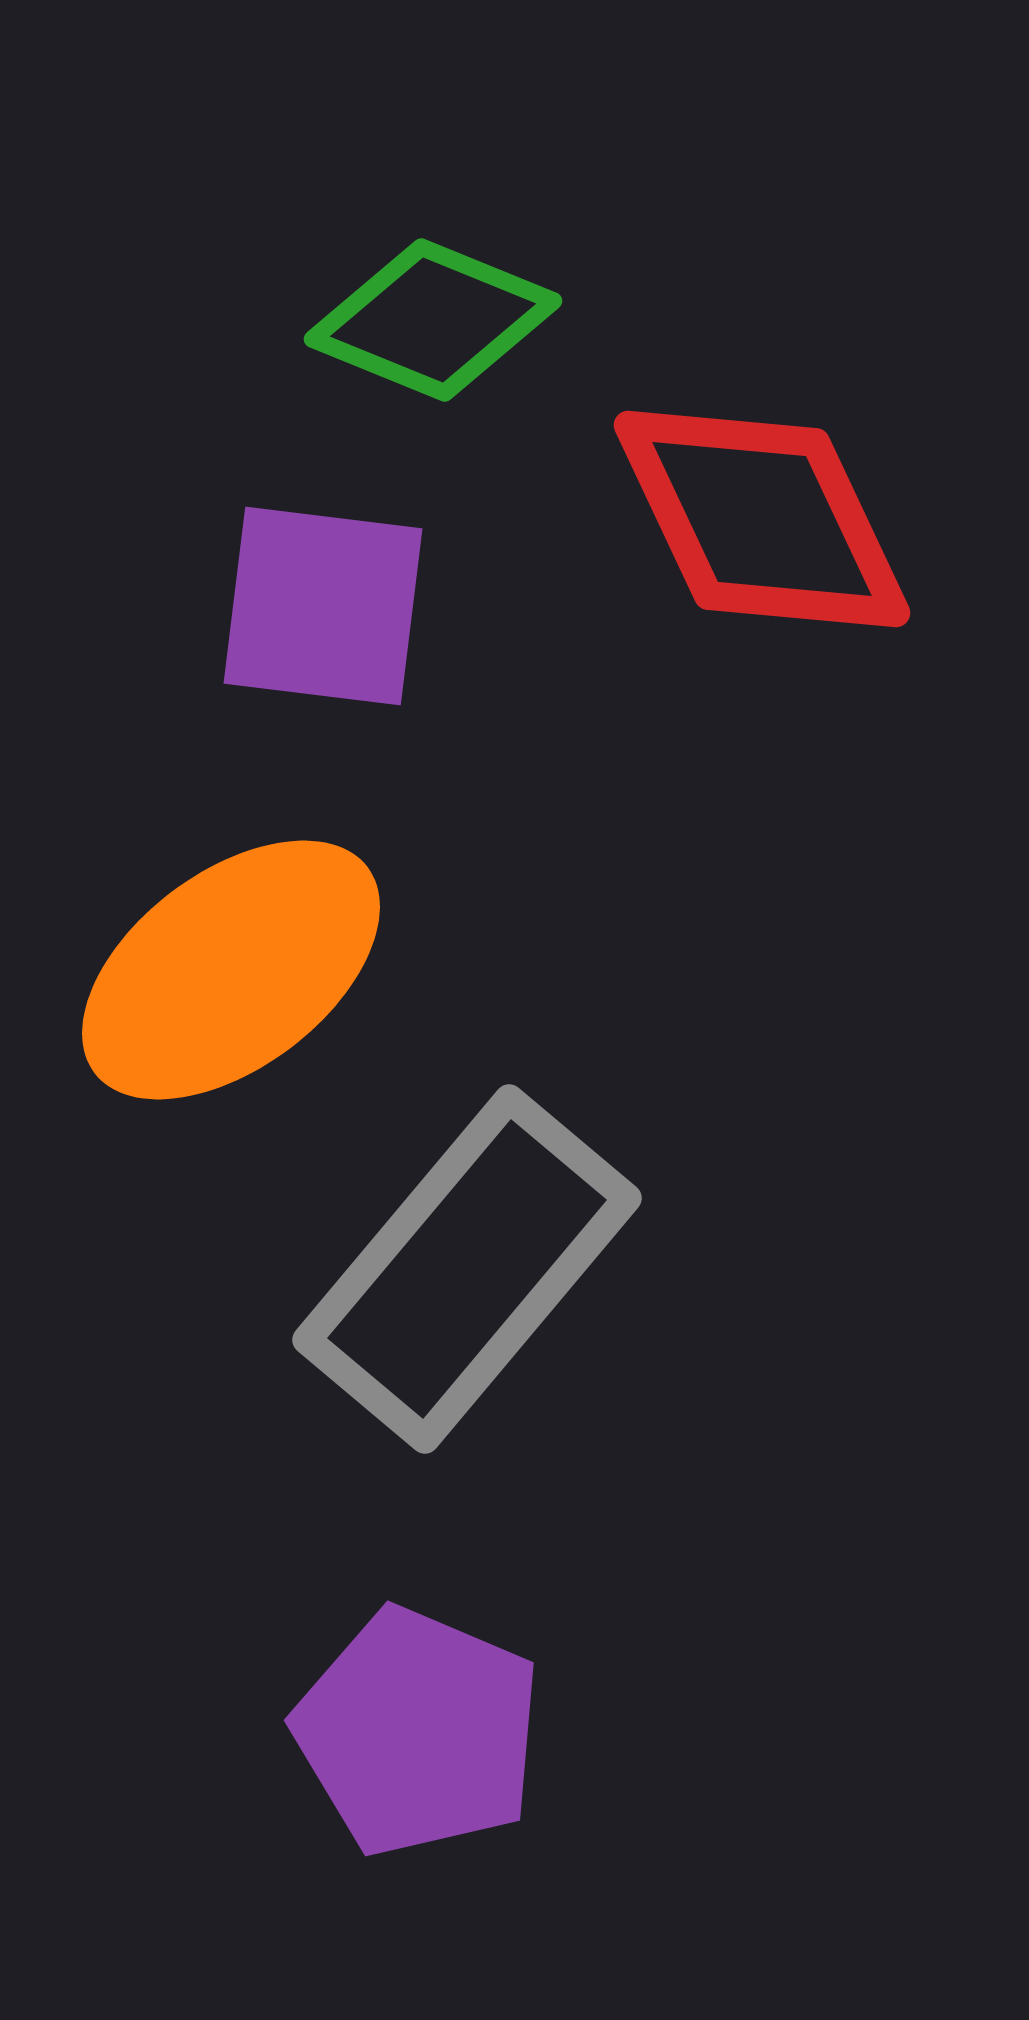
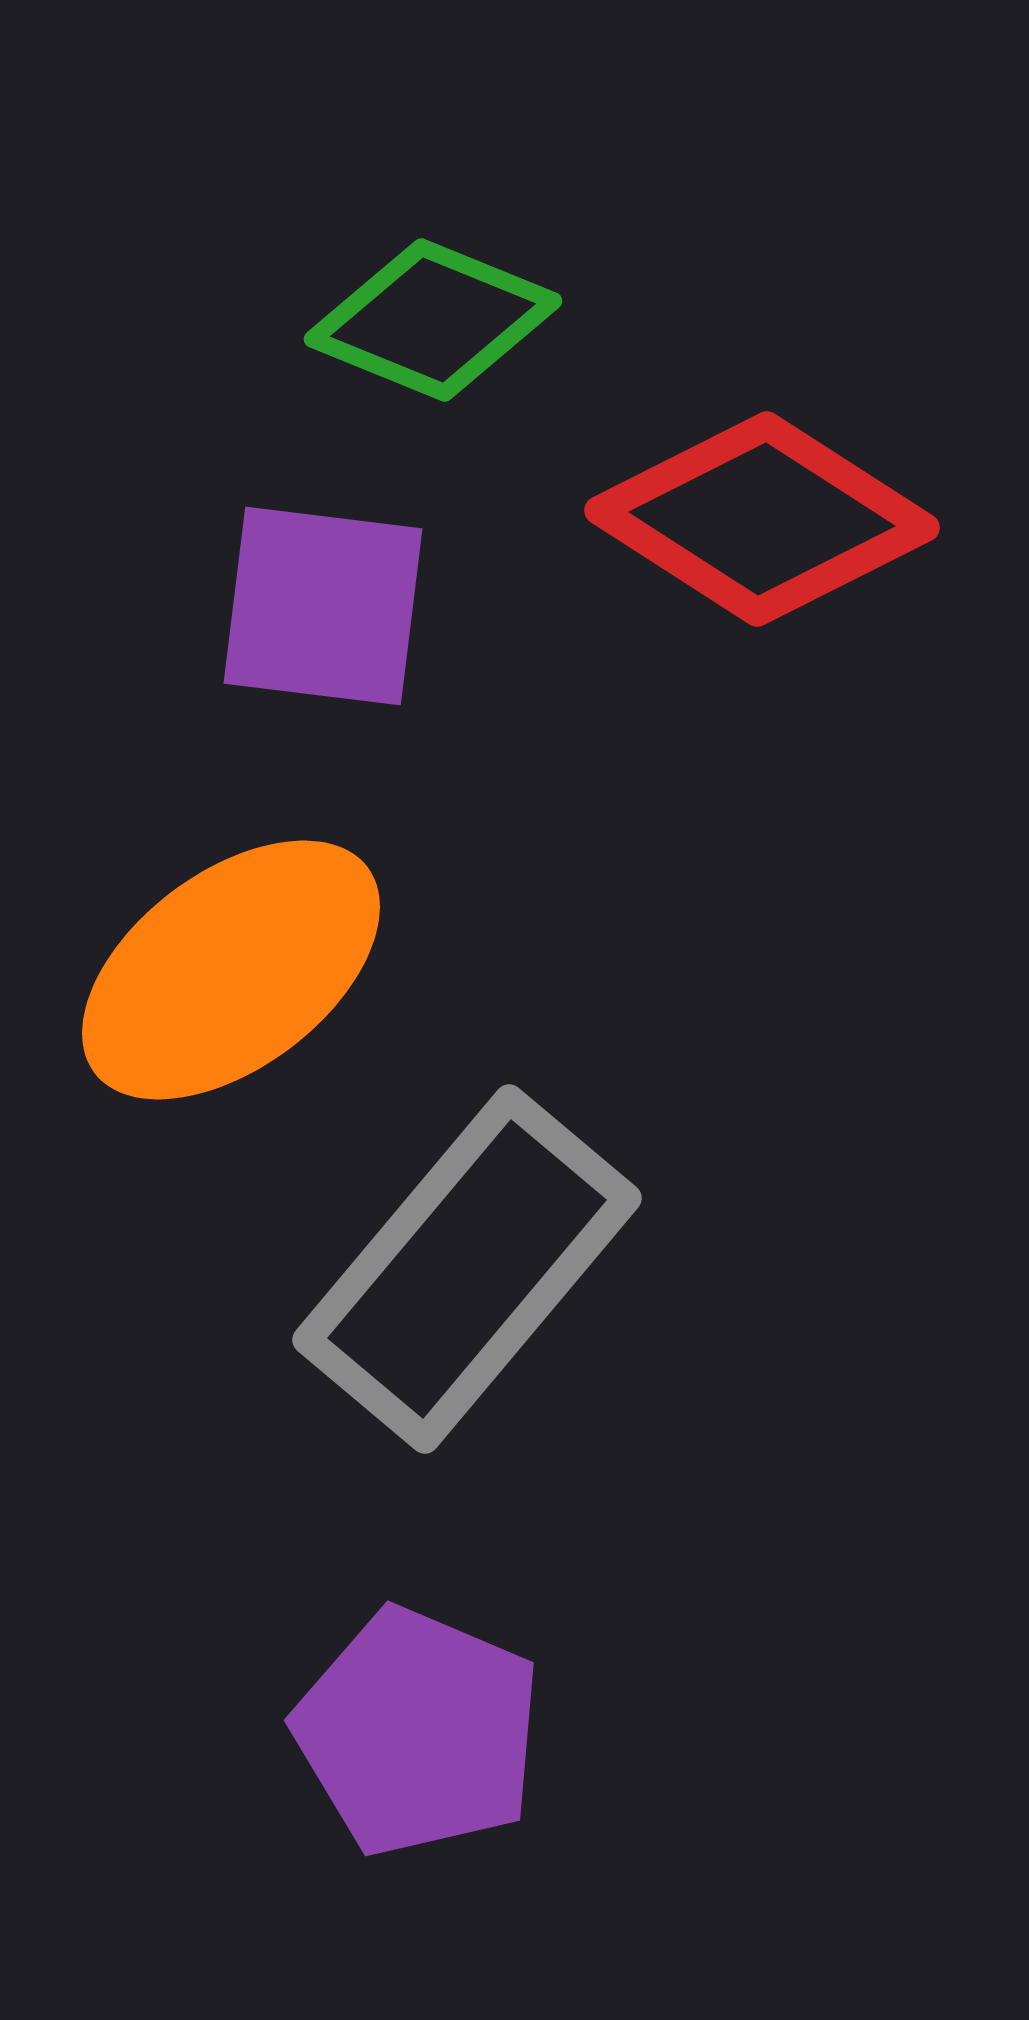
red diamond: rotated 32 degrees counterclockwise
